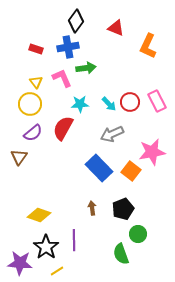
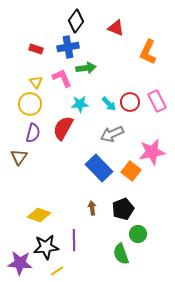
orange L-shape: moved 6 px down
purple semicircle: rotated 36 degrees counterclockwise
black star: rotated 30 degrees clockwise
